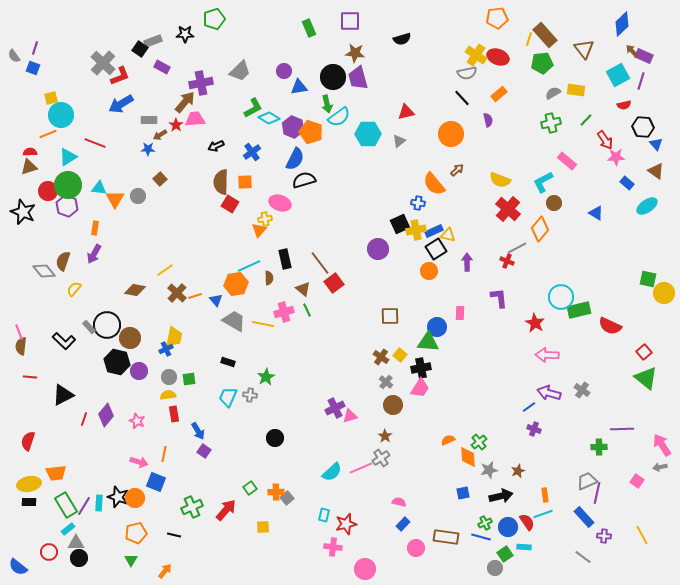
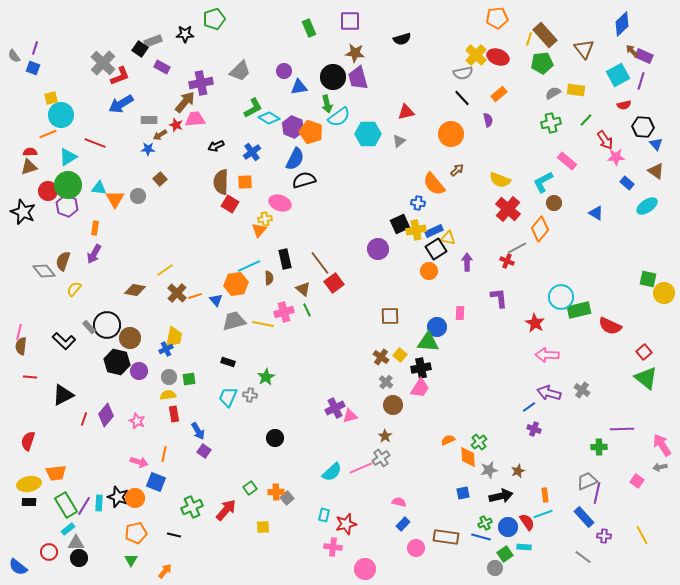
yellow cross at (476, 55): rotated 10 degrees clockwise
gray semicircle at (467, 73): moved 4 px left
red star at (176, 125): rotated 16 degrees counterclockwise
yellow triangle at (448, 235): moved 3 px down
gray trapezoid at (234, 321): rotated 45 degrees counterclockwise
pink line at (19, 332): rotated 35 degrees clockwise
